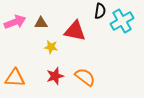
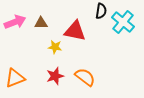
black semicircle: moved 1 px right
cyan cross: moved 1 px right, 1 px down; rotated 20 degrees counterclockwise
yellow star: moved 4 px right
orange triangle: rotated 25 degrees counterclockwise
